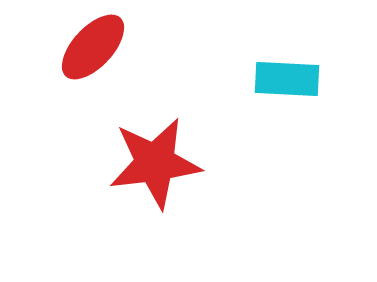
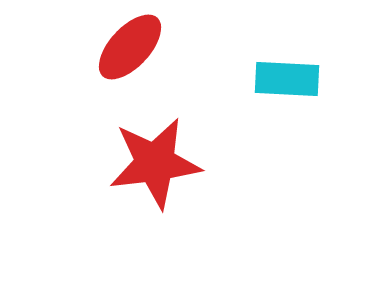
red ellipse: moved 37 px right
